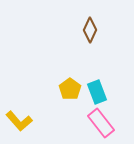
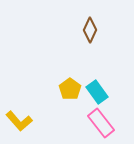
cyan rectangle: rotated 15 degrees counterclockwise
